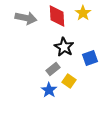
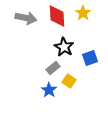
gray rectangle: moved 1 px up
